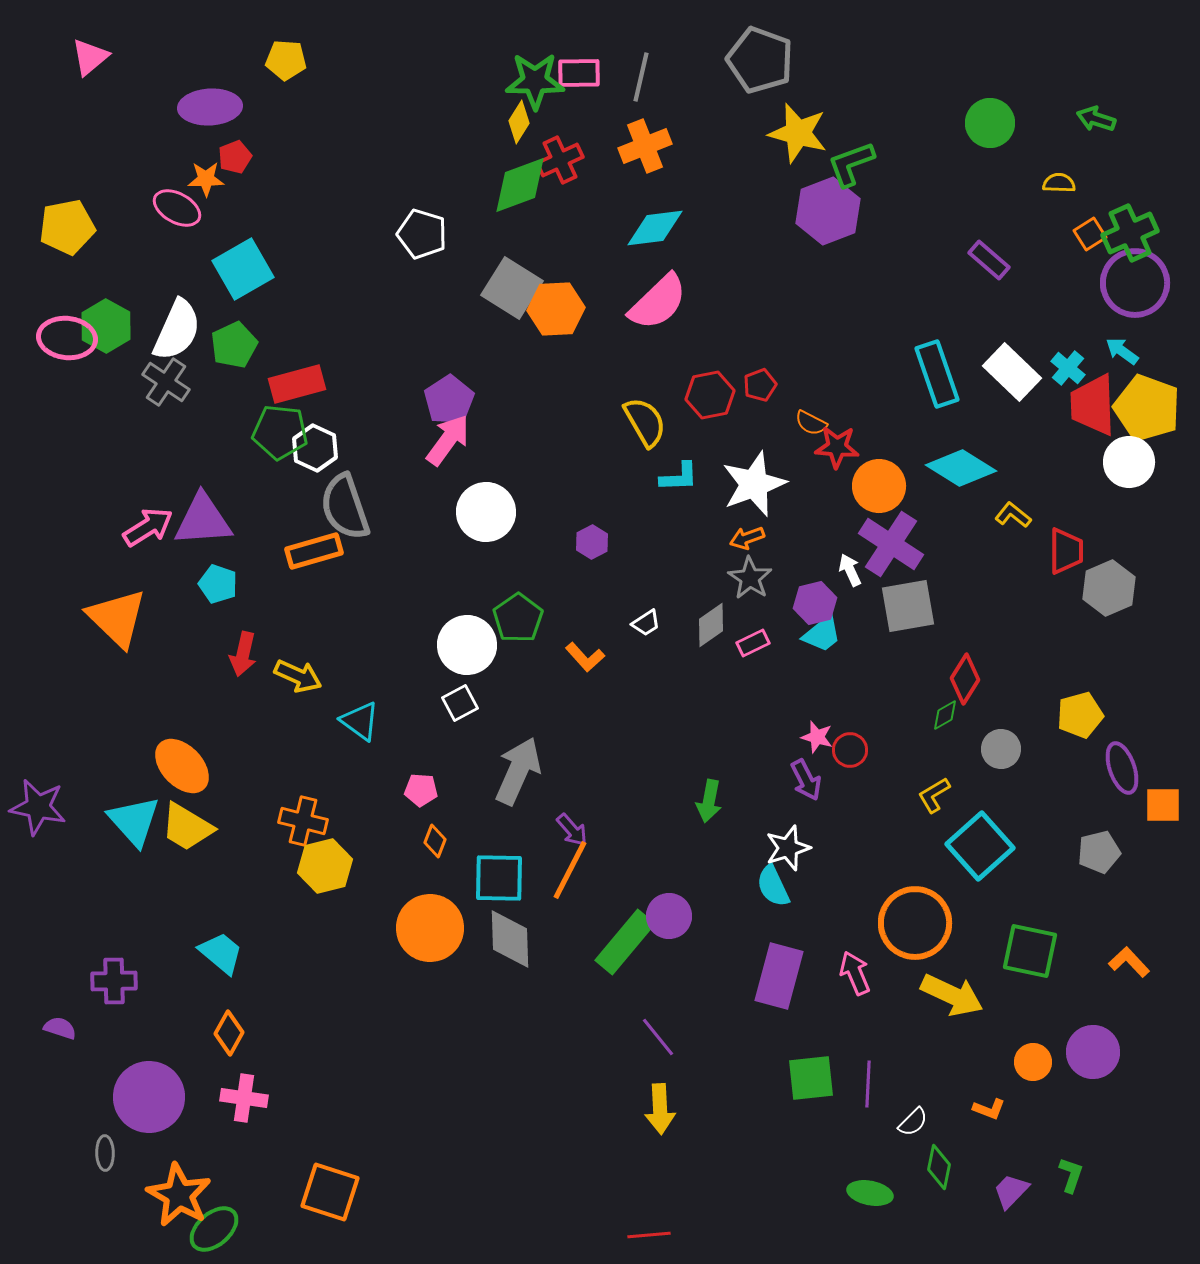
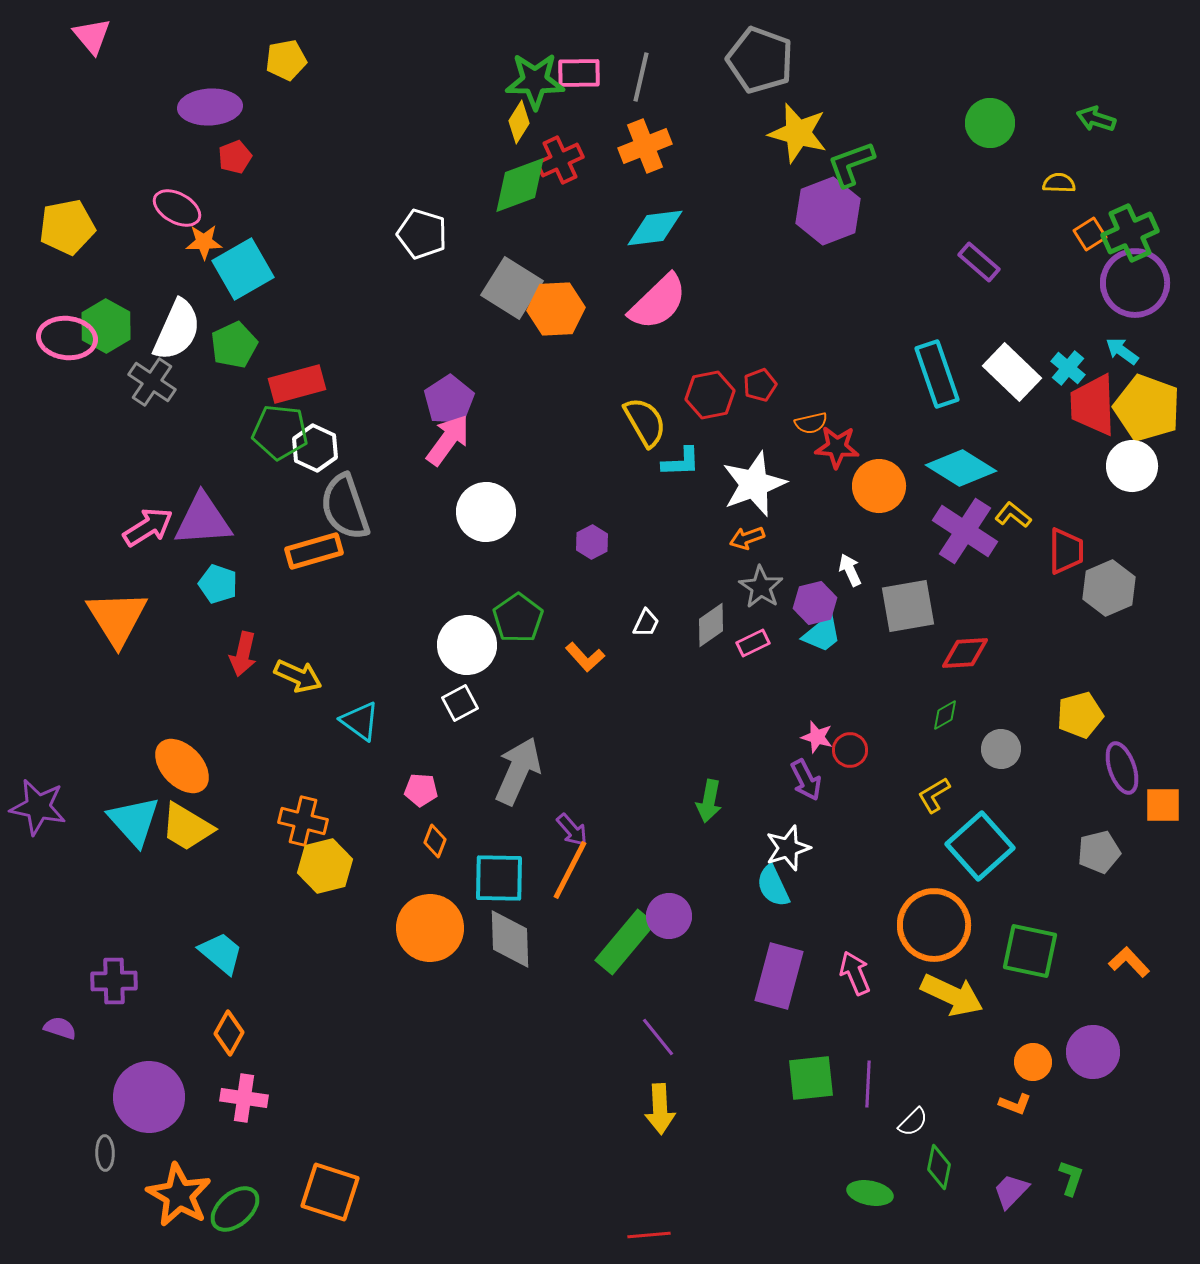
pink triangle at (90, 57): moved 2 px right, 21 px up; rotated 30 degrees counterclockwise
yellow pentagon at (286, 60): rotated 15 degrees counterclockwise
orange star at (206, 179): moved 2 px left, 63 px down
purple rectangle at (989, 260): moved 10 px left, 2 px down
gray cross at (166, 382): moved 14 px left
orange semicircle at (811, 423): rotated 40 degrees counterclockwise
white circle at (1129, 462): moved 3 px right, 4 px down
cyan L-shape at (679, 477): moved 2 px right, 15 px up
purple cross at (891, 544): moved 74 px right, 13 px up
gray star at (750, 578): moved 11 px right, 9 px down
orange triangle at (117, 618): rotated 14 degrees clockwise
white trapezoid at (646, 623): rotated 32 degrees counterclockwise
red diamond at (965, 679): moved 26 px up; rotated 54 degrees clockwise
orange circle at (915, 923): moved 19 px right, 2 px down
orange L-shape at (989, 1109): moved 26 px right, 5 px up
green L-shape at (1071, 1175): moved 3 px down
green ellipse at (214, 1229): moved 21 px right, 20 px up
